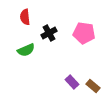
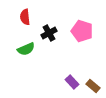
pink pentagon: moved 2 px left, 2 px up; rotated 10 degrees clockwise
green semicircle: moved 1 px up
